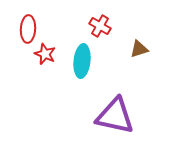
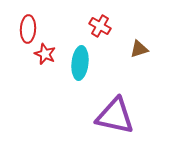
cyan ellipse: moved 2 px left, 2 px down
